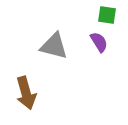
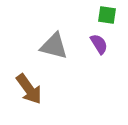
purple semicircle: moved 2 px down
brown arrow: moved 3 px right, 4 px up; rotated 20 degrees counterclockwise
